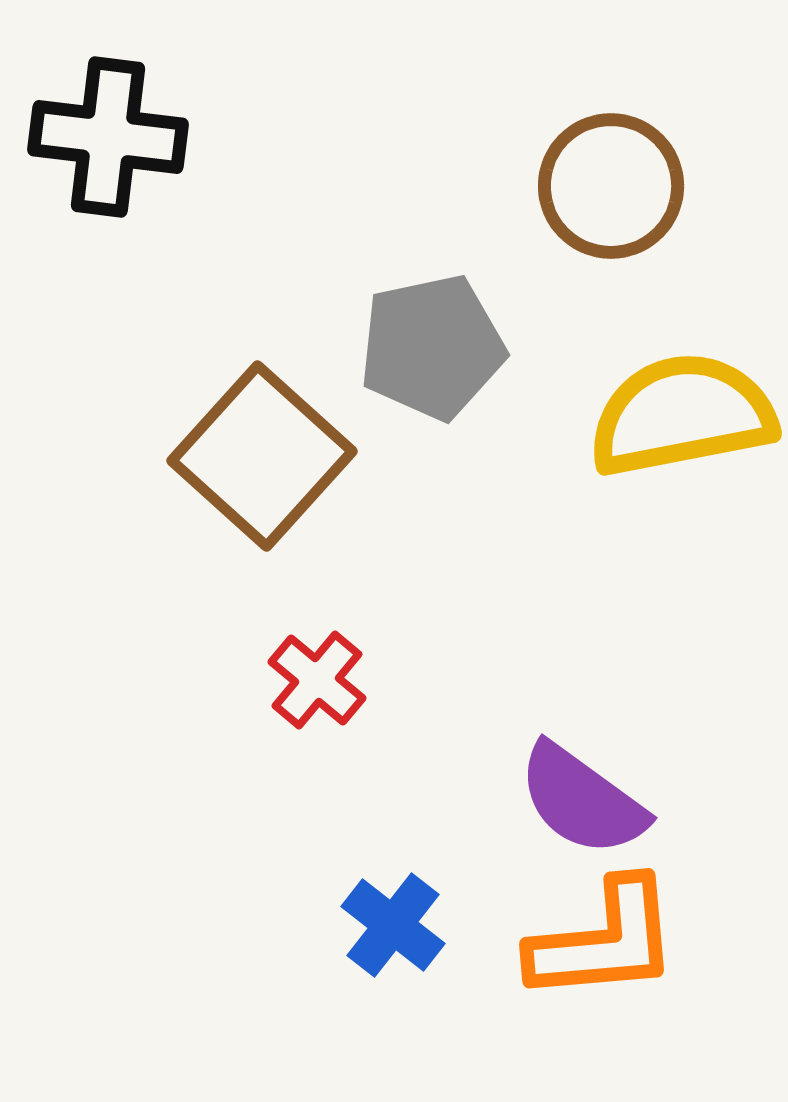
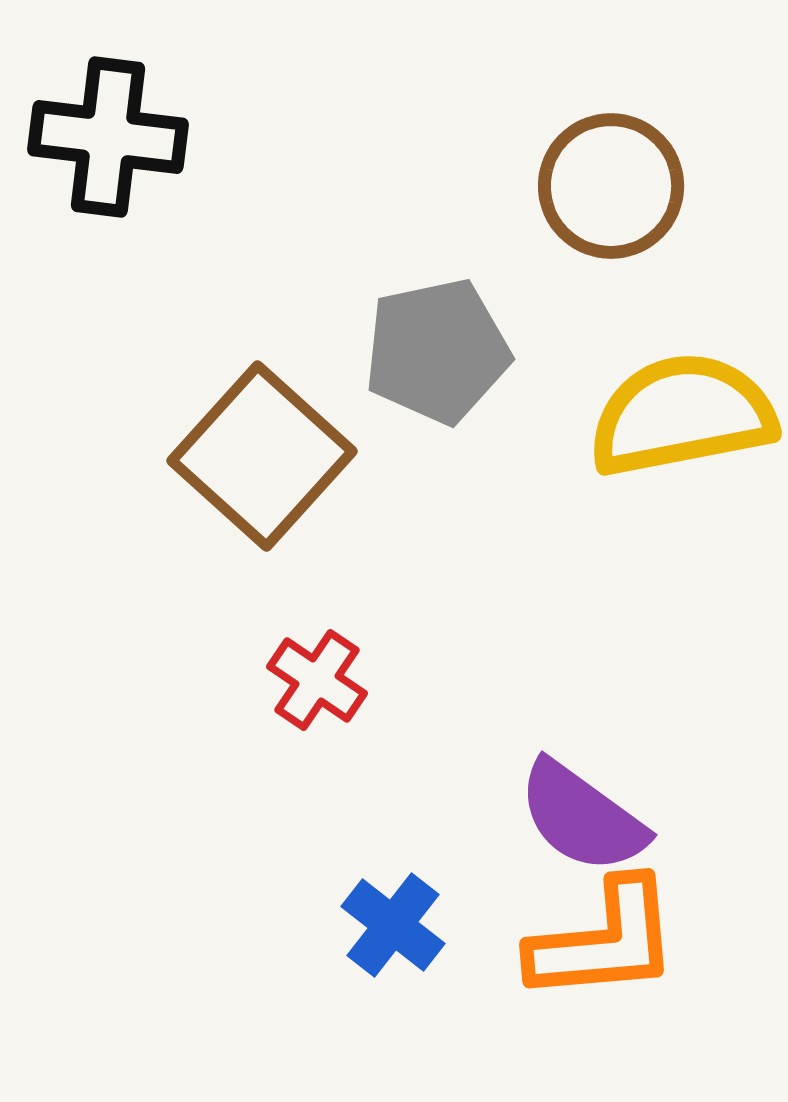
gray pentagon: moved 5 px right, 4 px down
red cross: rotated 6 degrees counterclockwise
purple semicircle: moved 17 px down
